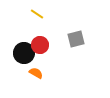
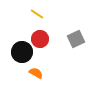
gray square: rotated 12 degrees counterclockwise
red circle: moved 6 px up
black circle: moved 2 px left, 1 px up
